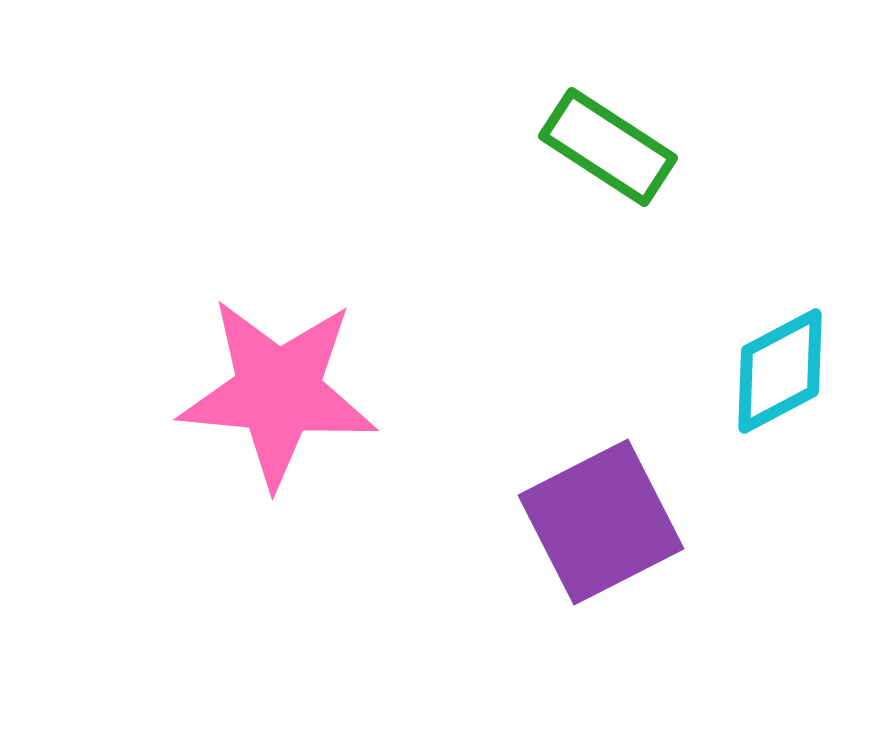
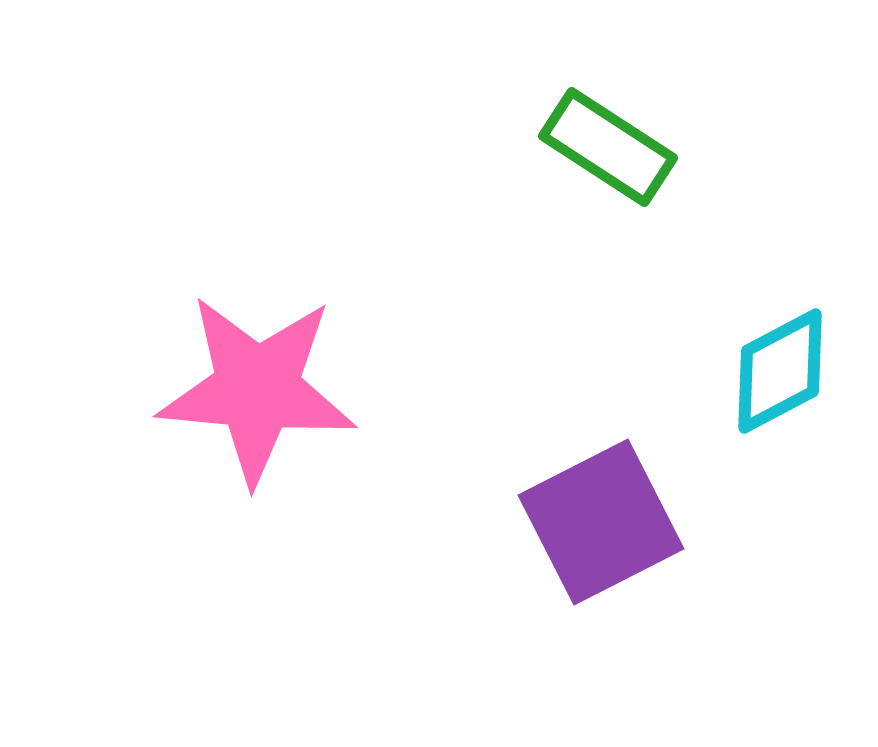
pink star: moved 21 px left, 3 px up
